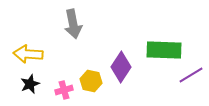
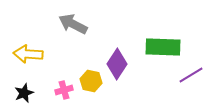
gray arrow: rotated 128 degrees clockwise
green rectangle: moved 1 px left, 3 px up
purple diamond: moved 4 px left, 3 px up
black star: moved 6 px left, 9 px down
